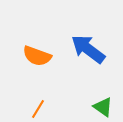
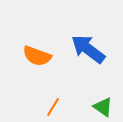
orange line: moved 15 px right, 2 px up
